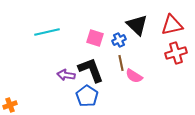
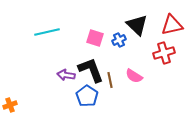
red cross: moved 12 px left
brown line: moved 11 px left, 17 px down
